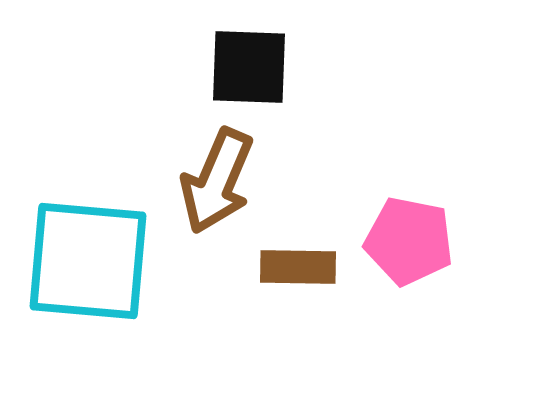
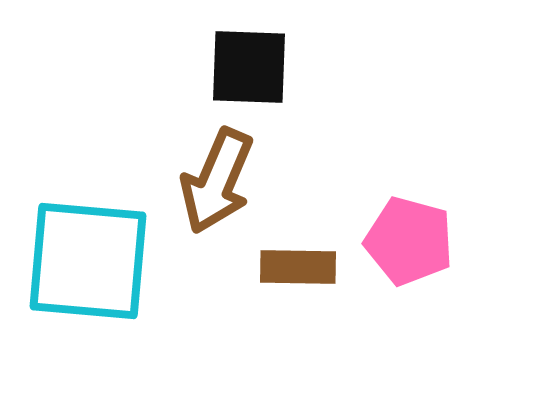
pink pentagon: rotated 4 degrees clockwise
